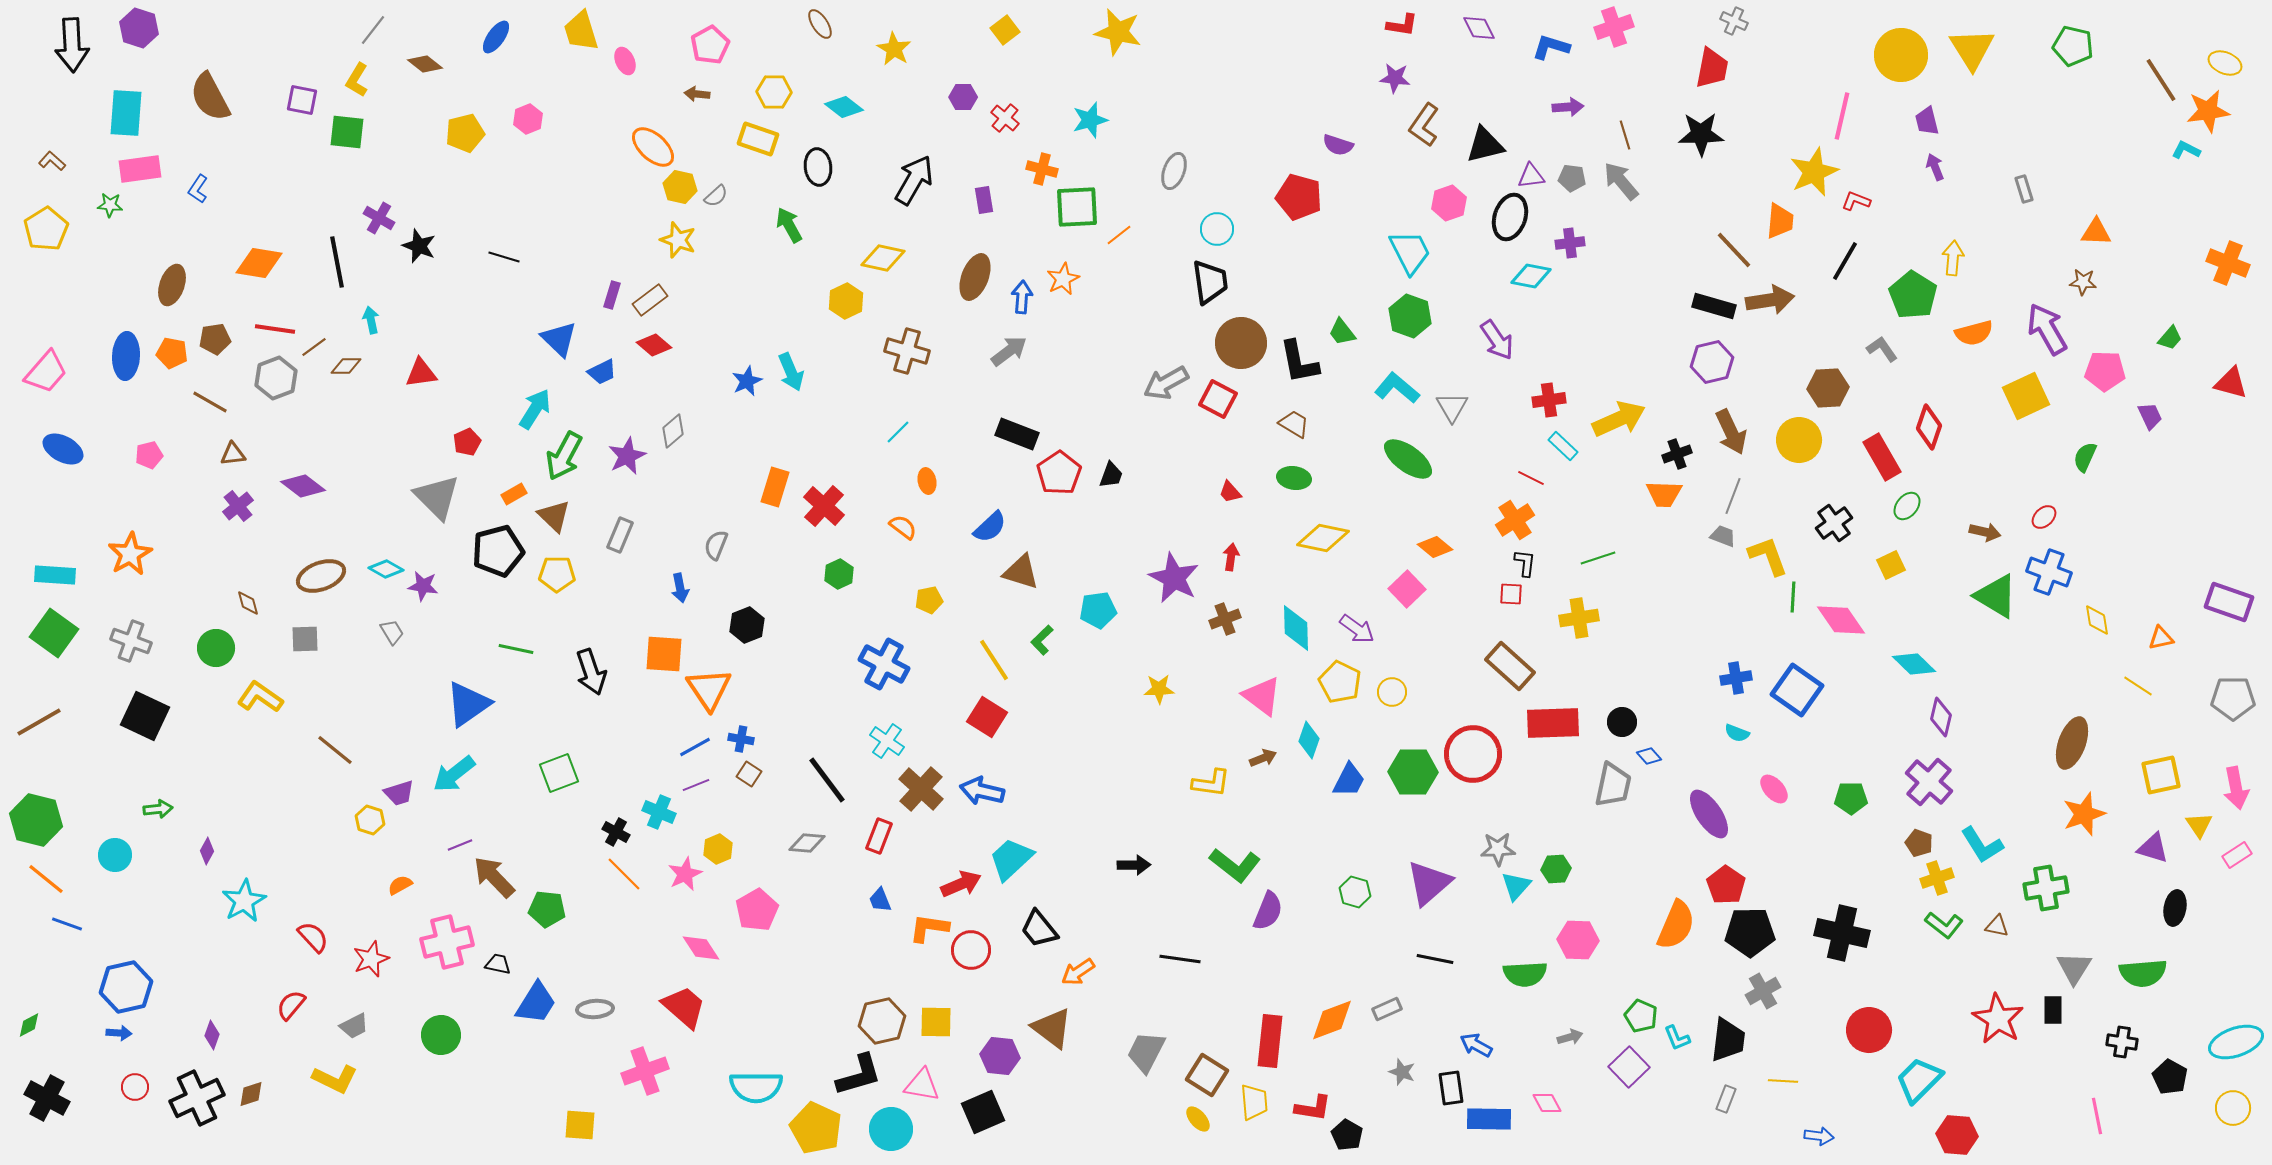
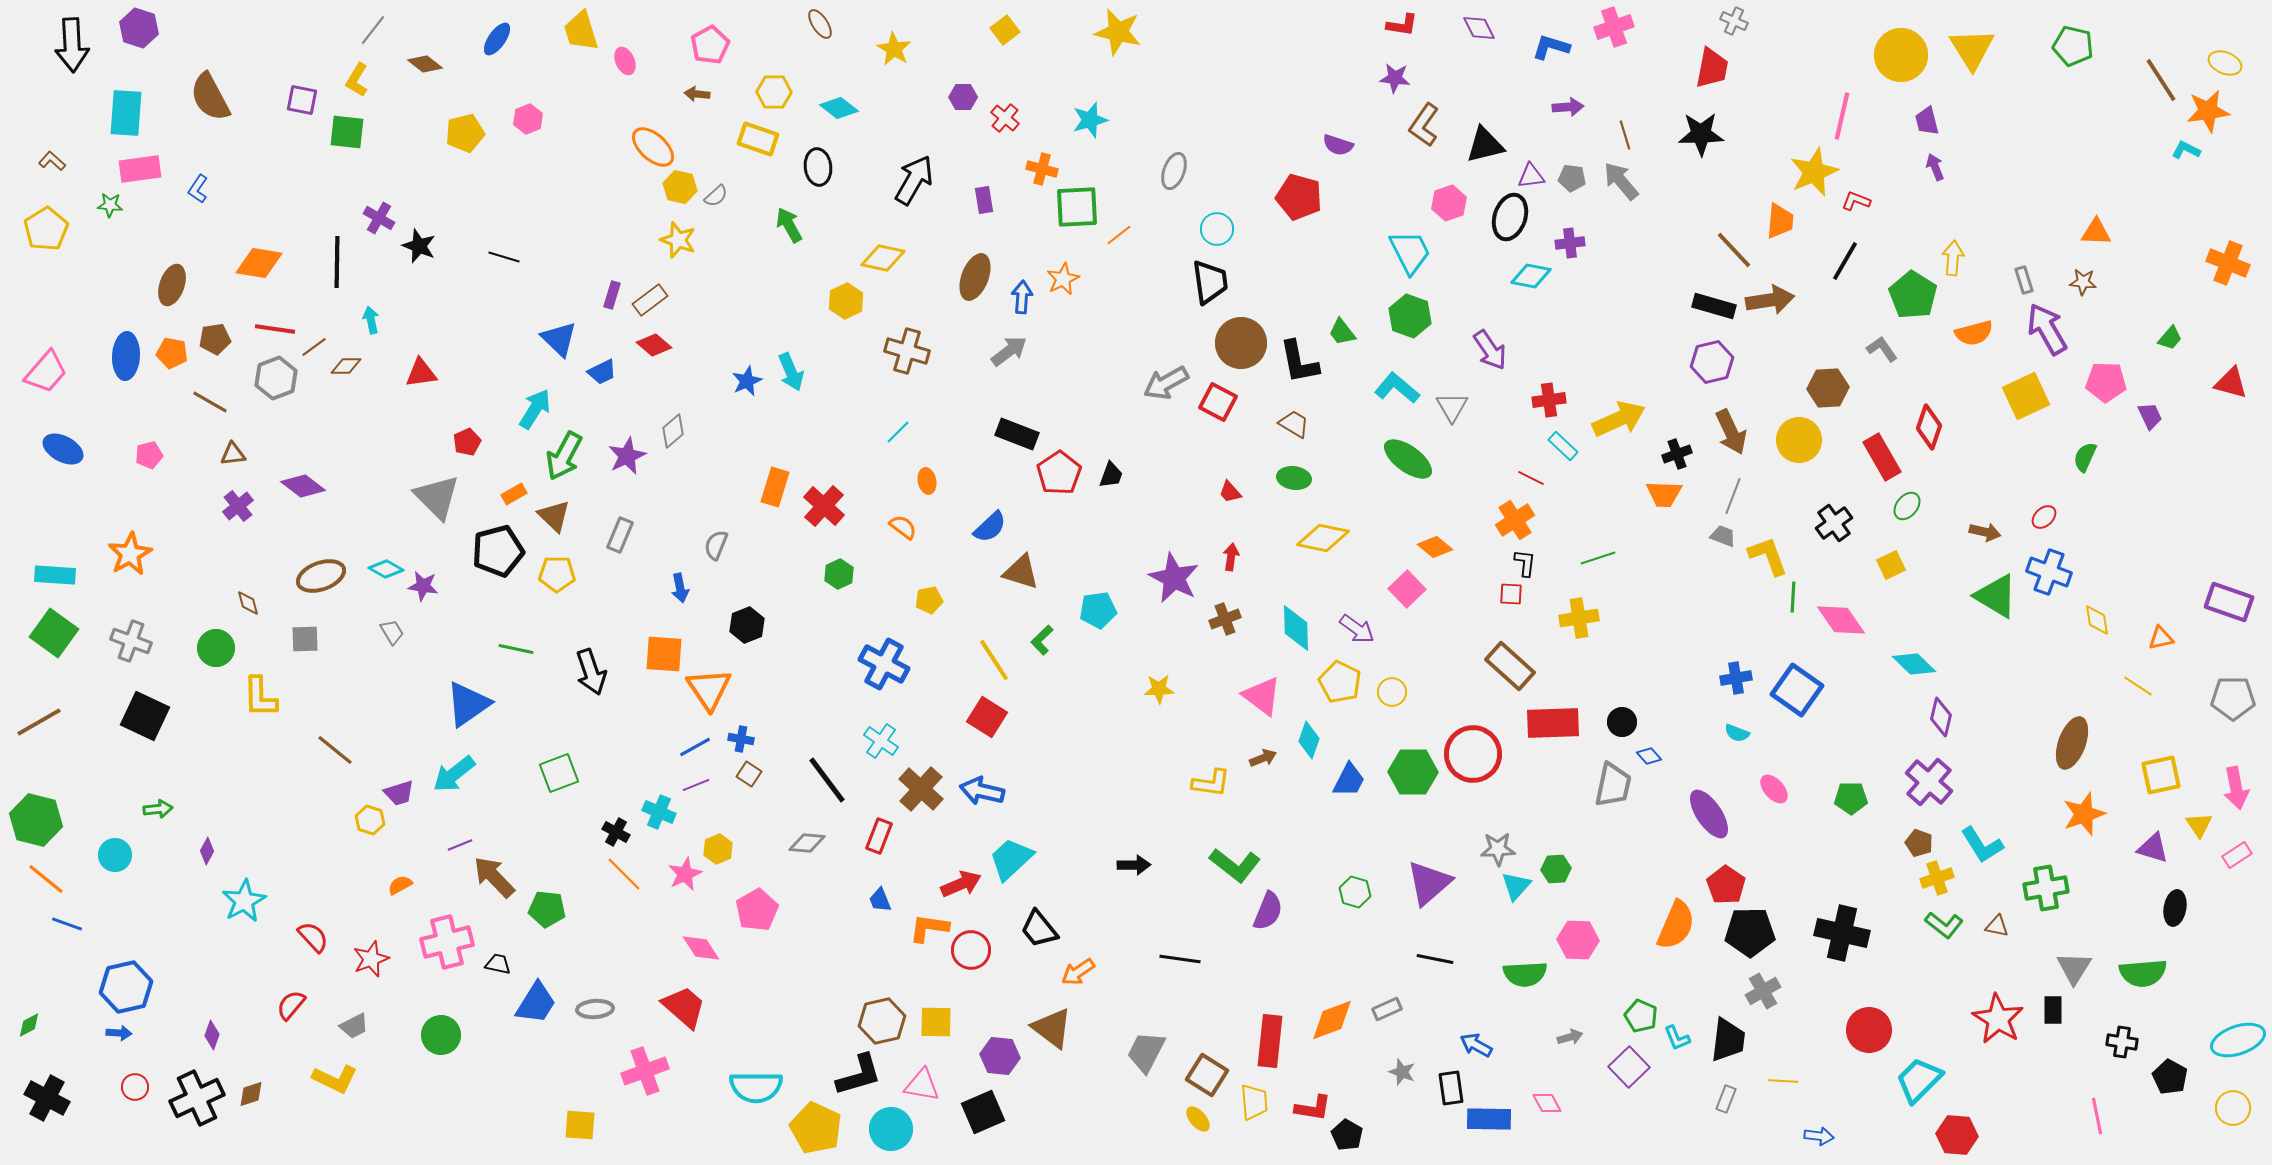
blue ellipse at (496, 37): moved 1 px right, 2 px down
cyan diamond at (844, 107): moved 5 px left, 1 px down
gray rectangle at (2024, 189): moved 91 px down
black line at (337, 262): rotated 12 degrees clockwise
purple arrow at (1497, 340): moved 7 px left, 10 px down
pink pentagon at (2105, 371): moved 1 px right, 11 px down
red square at (1218, 399): moved 3 px down
yellow L-shape at (260, 697): rotated 126 degrees counterclockwise
cyan cross at (887, 741): moved 6 px left
cyan ellipse at (2236, 1042): moved 2 px right, 2 px up
